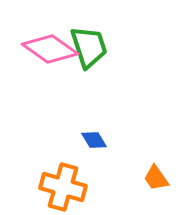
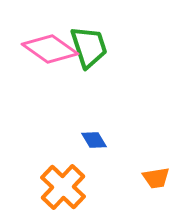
orange trapezoid: rotated 64 degrees counterclockwise
orange cross: rotated 27 degrees clockwise
